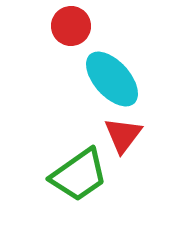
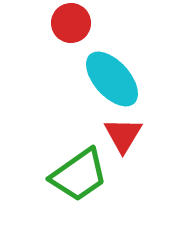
red circle: moved 3 px up
red triangle: rotated 6 degrees counterclockwise
